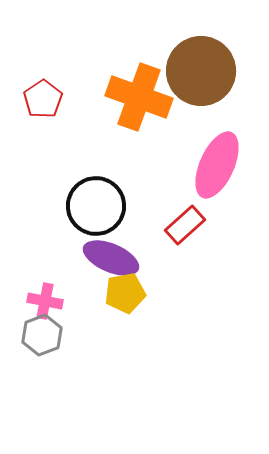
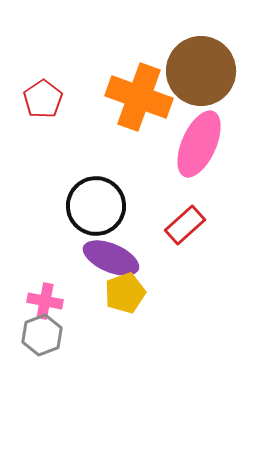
pink ellipse: moved 18 px left, 21 px up
yellow pentagon: rotated 9 degrees counterclockwise
